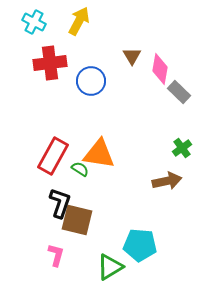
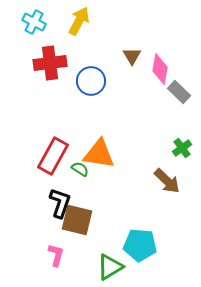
brown arrow: rotated 56 degrees clockwise
